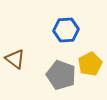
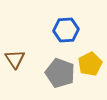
brown triangle: rotated 20 degrees clockwise
gray pentagon: moved 1 px left, 2 px up
